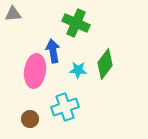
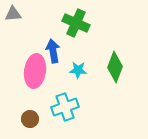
green diamond: moved 10 px right, 3 px down; rotated 16 degrees counterclockwise
